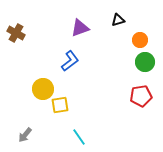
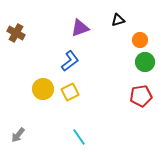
yellow square: moved 10 px right, 13 px up; rotated 18 degrees counterclockwise
gray arrow: moved 7 px left
